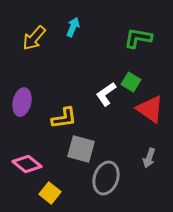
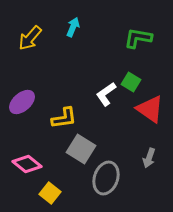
yellow arrow: moved 4 px left
purple ellipse: rotated 36 degrees clockwise
gray square: rotated 16 degrees clockwise
